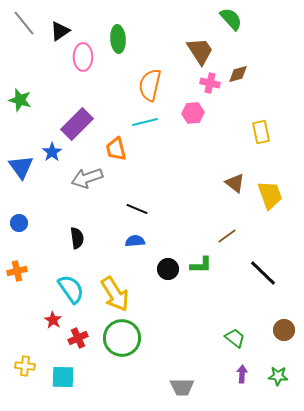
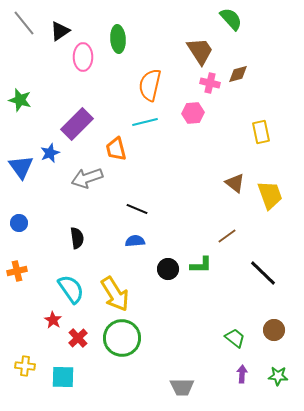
blue star at (52, 152): moved 2 px left, 1 px down; rotated 12 degrees clockwise
brown circle at (284, 330): moved 10 px left
red cross at (78, 338): rotated 18 degrees counterclockwise
